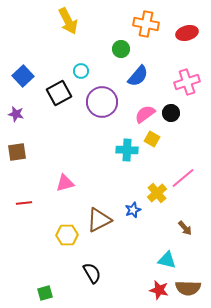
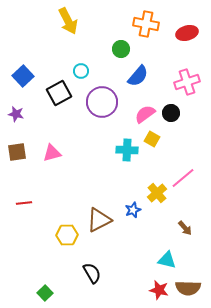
pink triangle: moved 13 px left, 30 px up
green square: rotated 28 degrees counterclockwise
